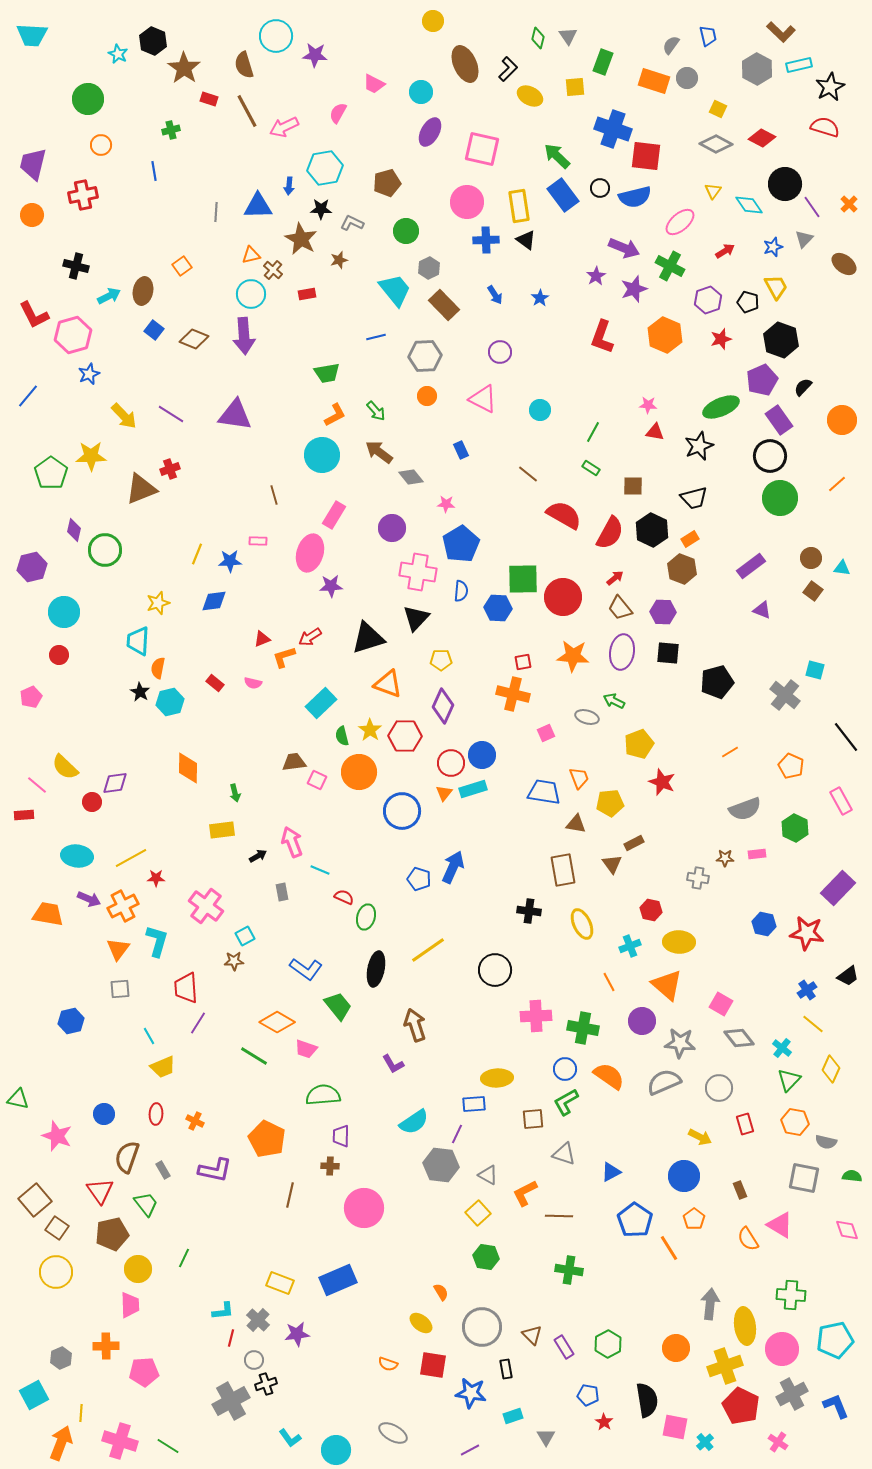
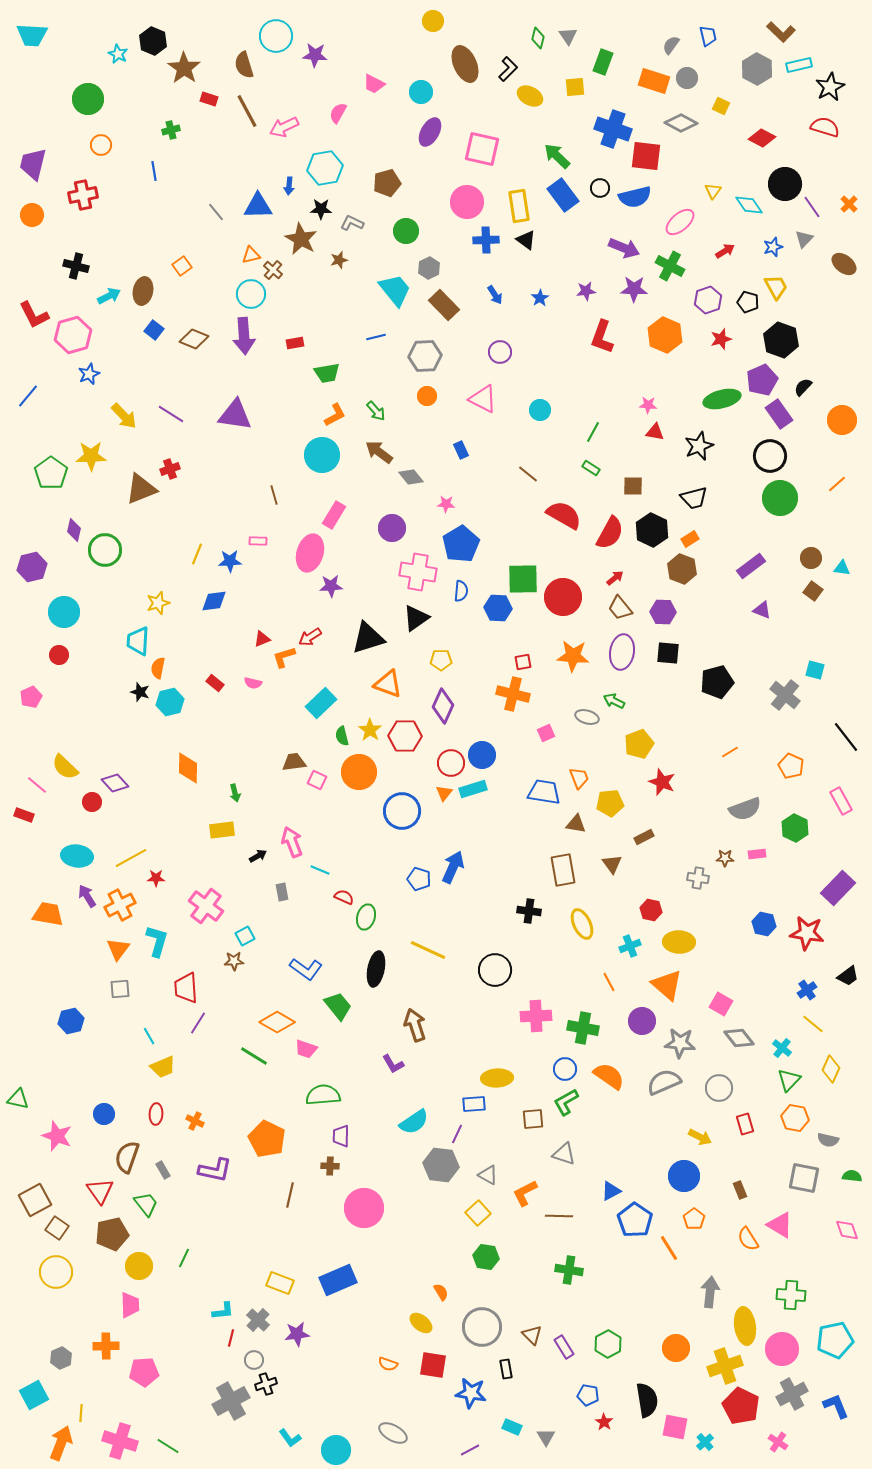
yellow square at (718, 109): moved 3 px right, 3 px up
gray diamond at (716, 144): moved 35 px left, 21 px up
gray line at (216, 212): rotated 42 degrees counterclockwise
purple star at (596, 276): moved 10 px left, 15 px down; rotated 24 degrees clockwise
purple star at (634, 289): rotated 20 degrees clockwise
red rectangle at (307, 294): moved 12 px left, 49 px down
green ellipse at (721, 407): moved 1 px right, 8 px up; rotated 9 degrees clockwise
purple rectangle at (779, 420): moved 6 px up
black triangle at (416, 618): rotated 12 degrees clockwise
black star at (140, 692): rotated 12 degrees counterclockwise
purple diamond at (115, 783): rotated 56 degrees clockwise
red rectangle at (24, 815): rotated 24 degrees clockwise
brown rectangle at (634, 843): moved 10 px right, 6 px up
purple arrow at (89, 899): moved 2 px left, 3 px up; rotated 145 degrees counterclockwise
orange cross at (123, 906): moved 3 px left, 1 px up
yellow line at (428, 950): rotated 60 degrees clockwise
orange hexagon at (795, 1122): moved 4 px up
gray semicircle at (826, 1142): moved 2 px right, 2 px up
blue triangle at (611, 1172): moved 19 px down
brown square at (35, 1200): rotated 12 degrees clockwise
yellow circle at (138, 1269): moved 1 px right, 3 px up
gray arrow at (710, 1304): moved 12 px up
cyan rectangle at (513, 1416): moved 1 px left, 11 px down; rotated 42 degrees clockwise
